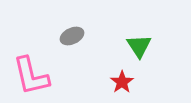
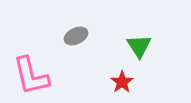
gray ellipse: moved 4 px right
